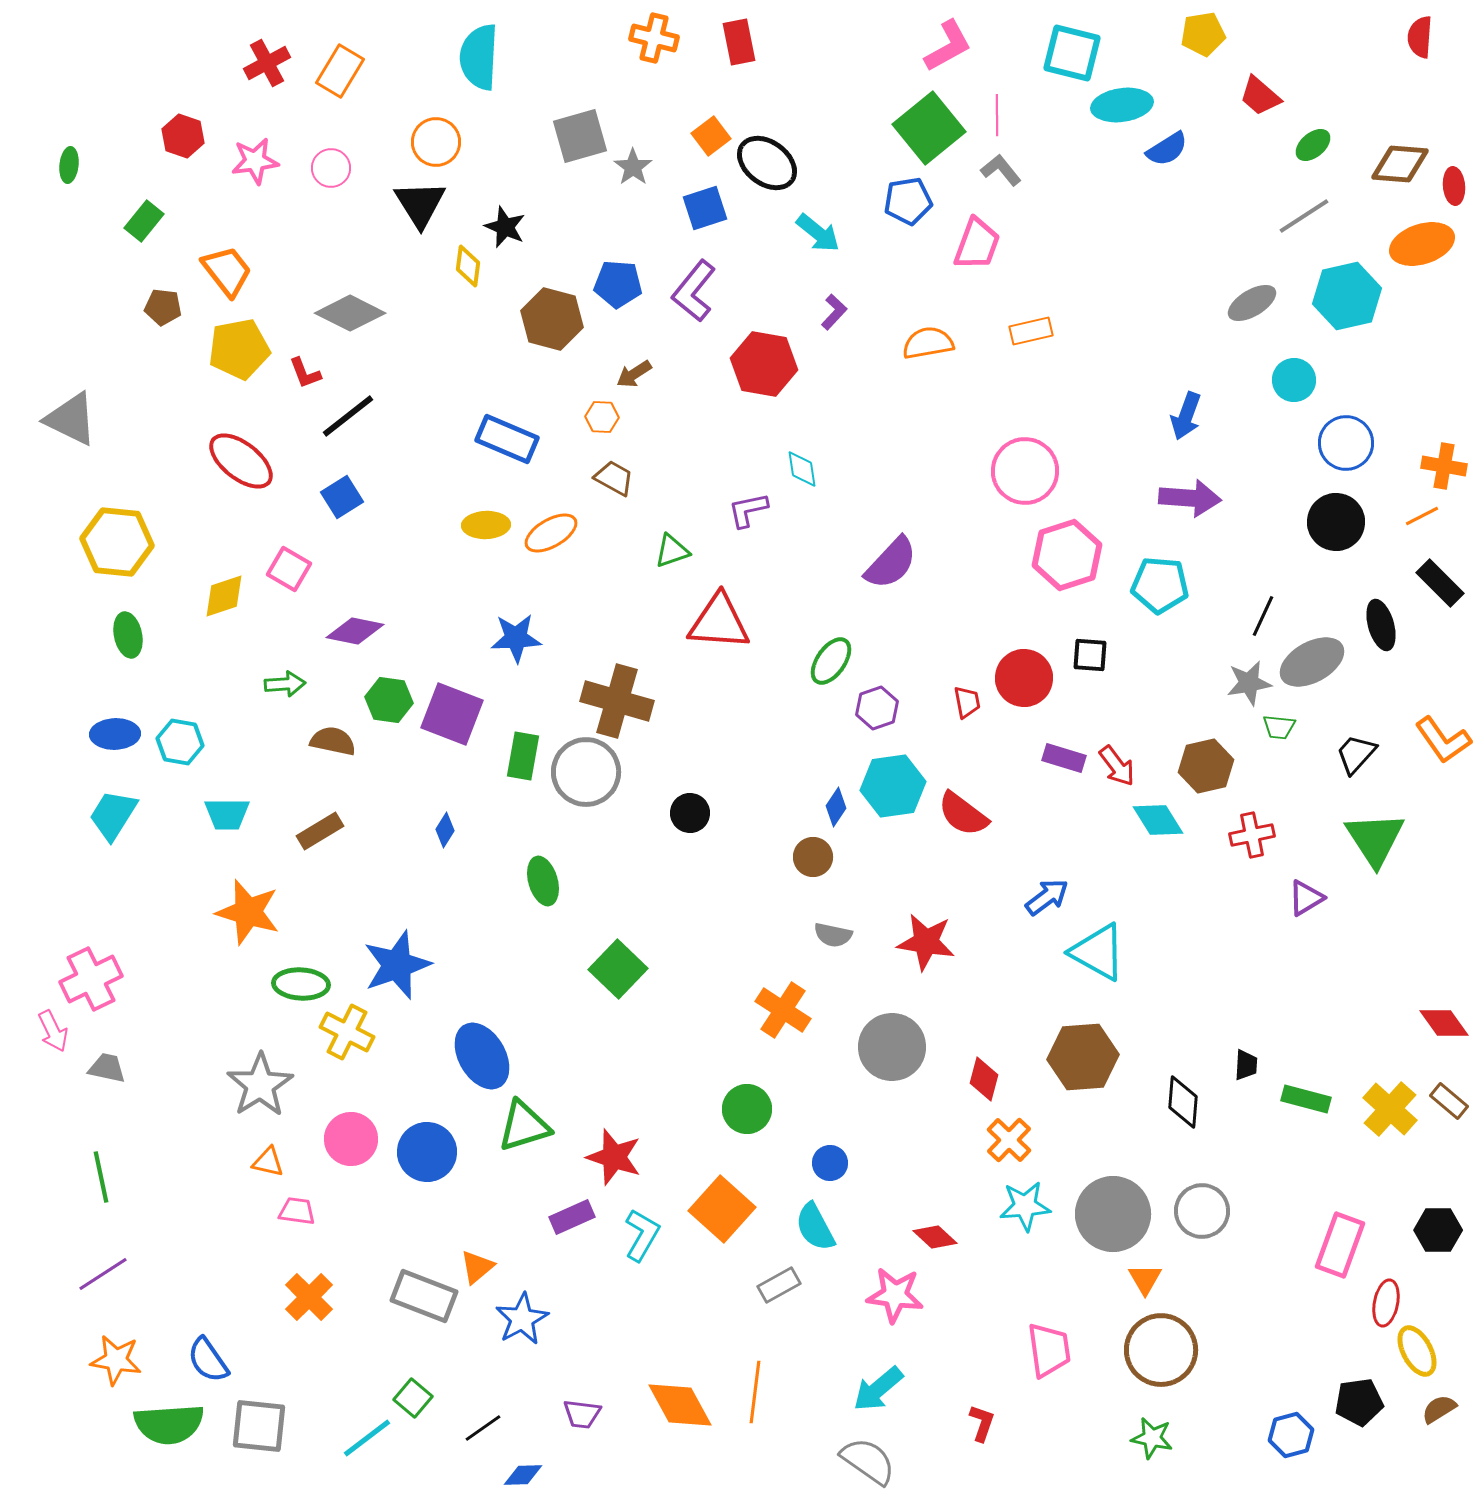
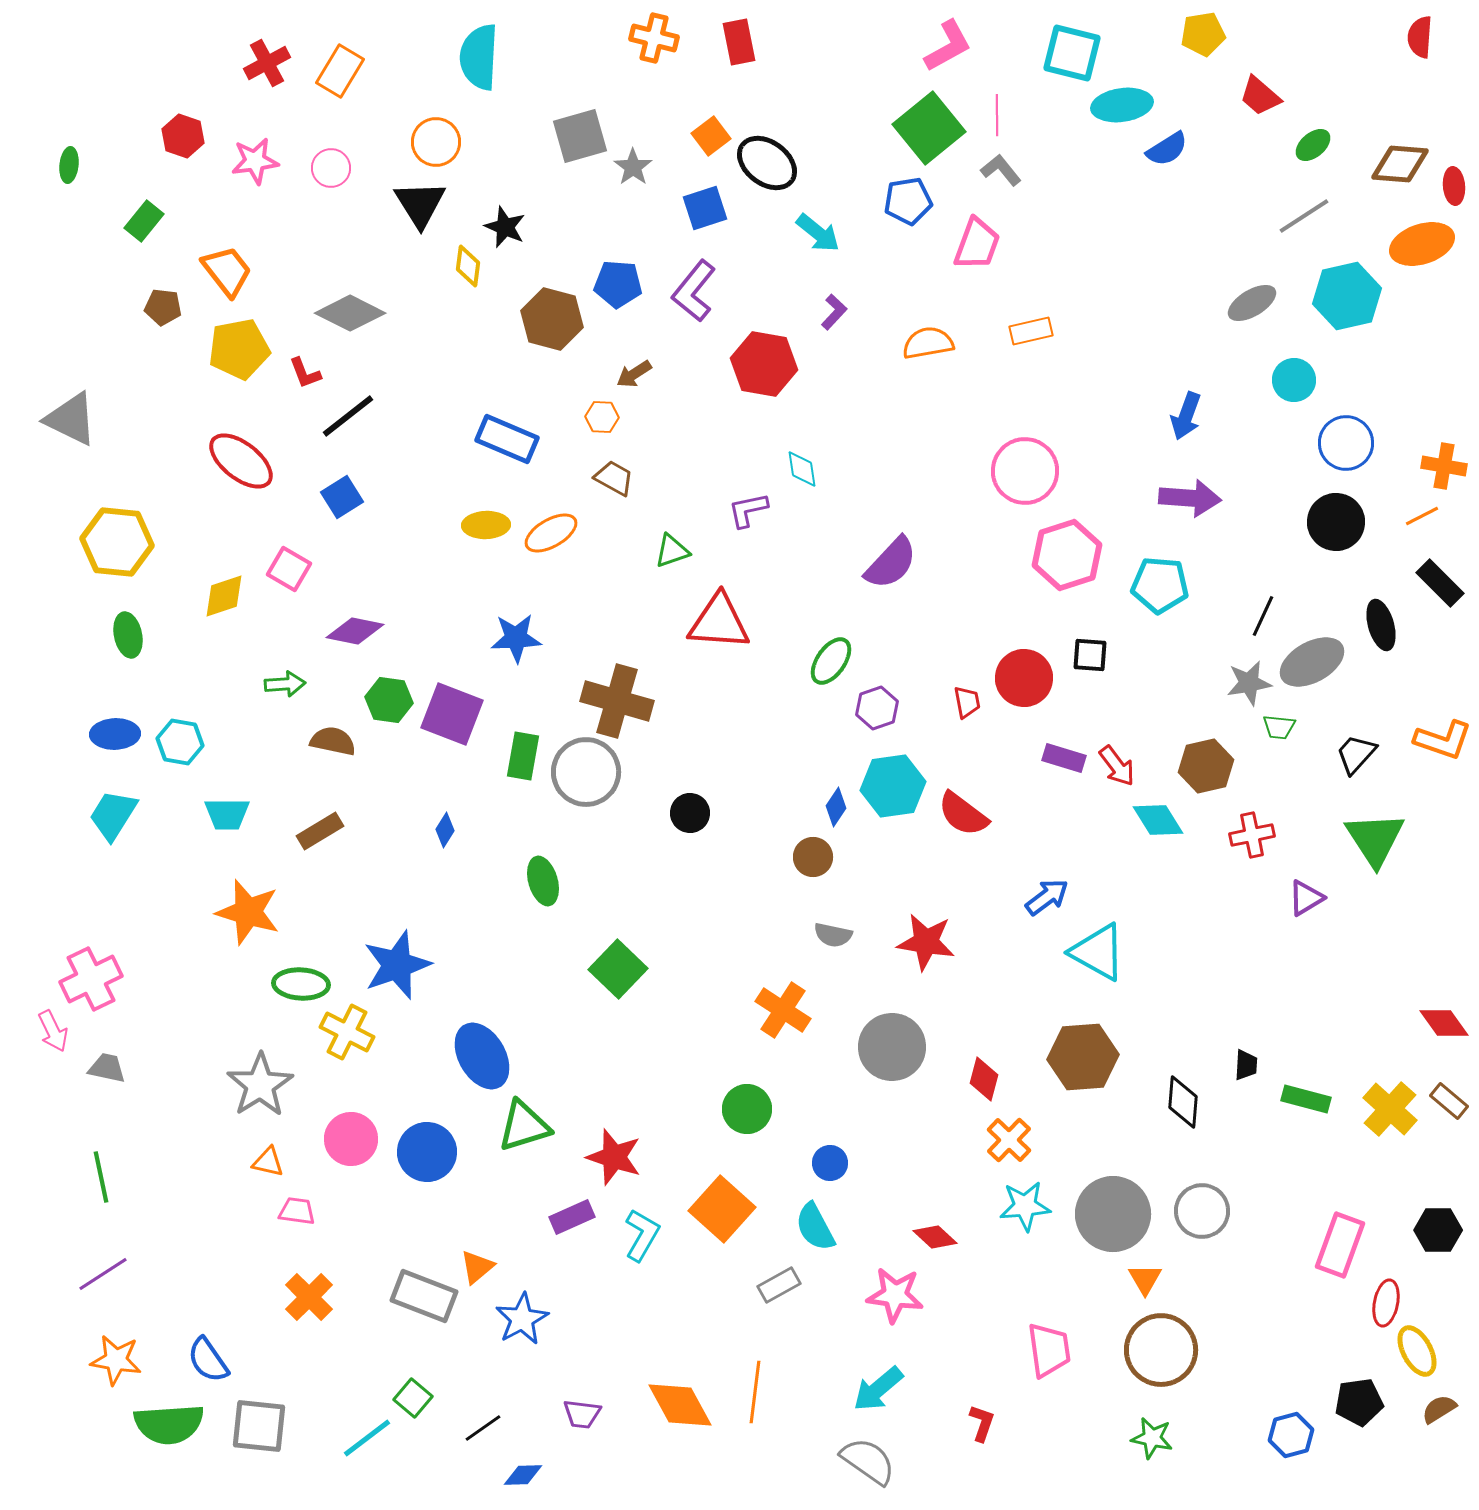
orange L-shape at (1443, 740): rotated 36 degrees counterclockwise
